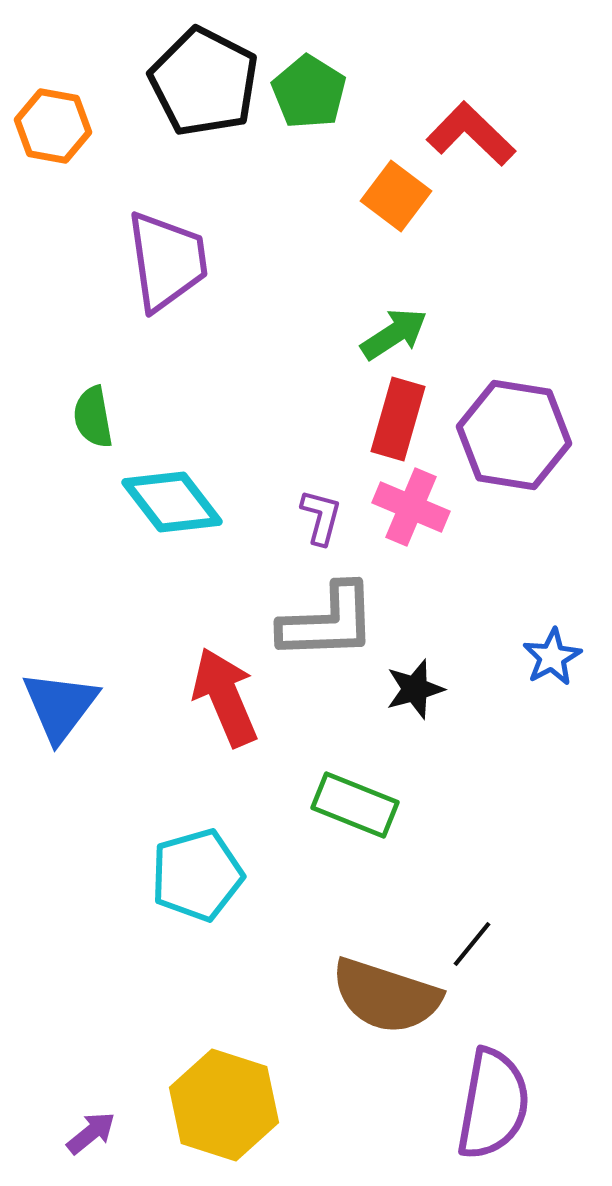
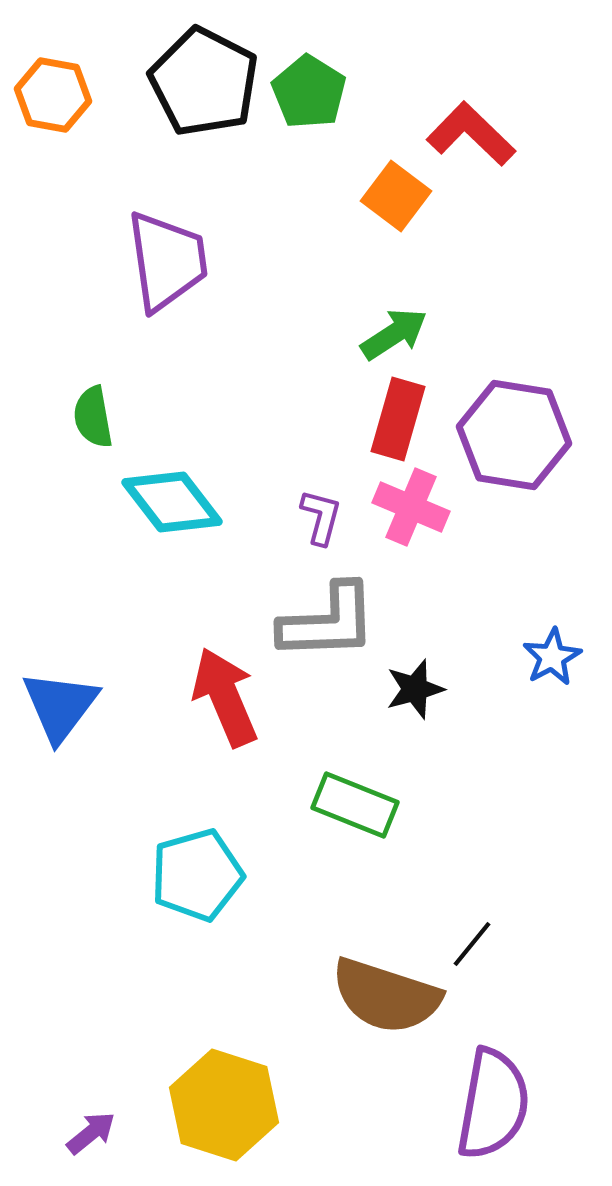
orange hexagon: moved 31 px up
